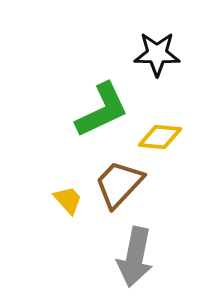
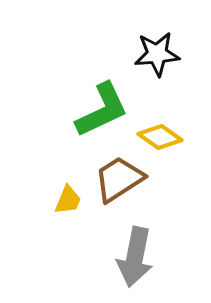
black star: rotated 6 degrees counterclockwise
yellow diamond: rotated 30 degrees clockwise
brown trapezoid: moved 5 px up; rotated 14 degrees clockwise
yellow trapezoid: rotated 64 degrees clockwise
